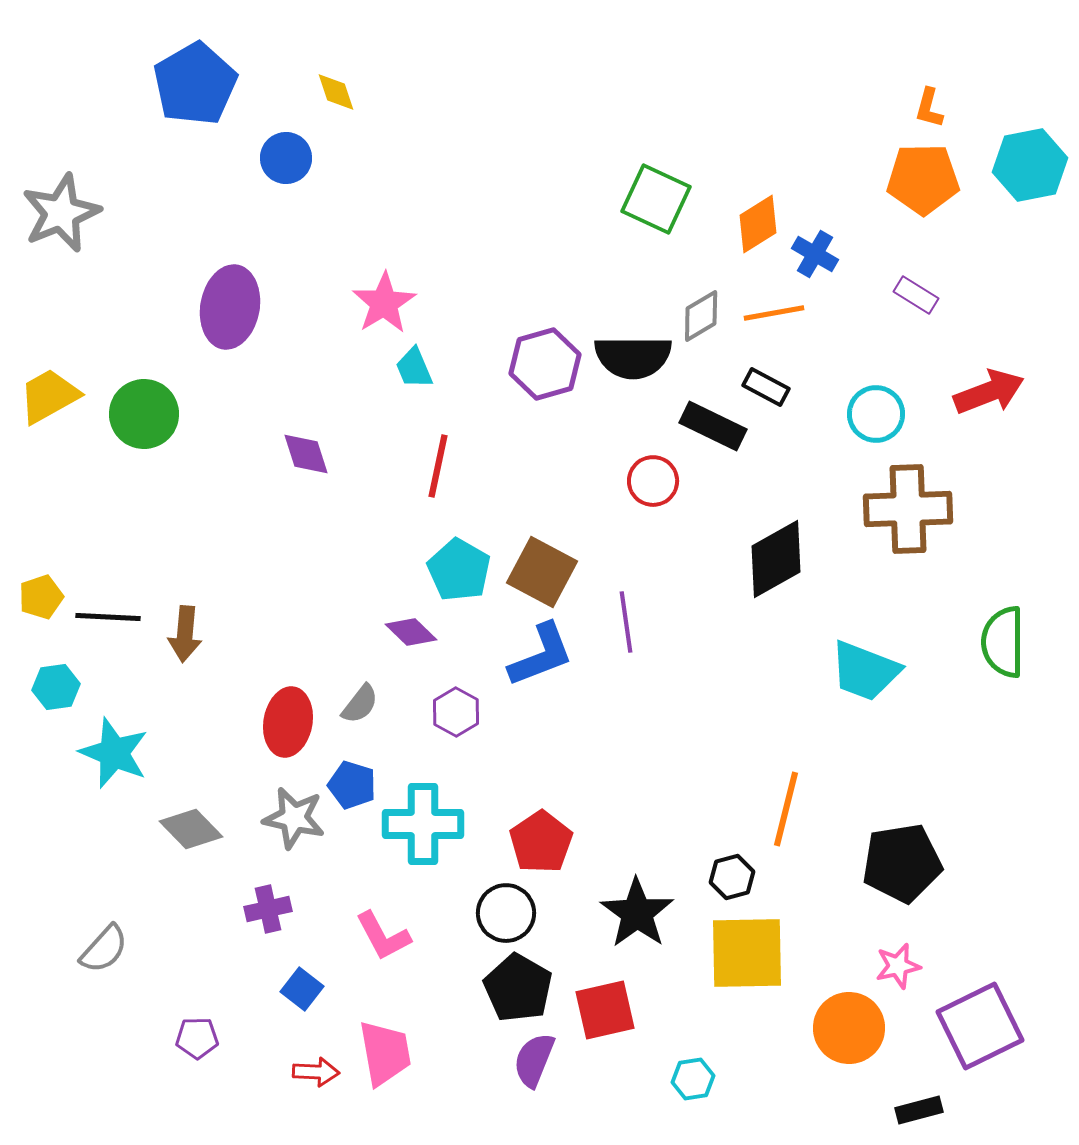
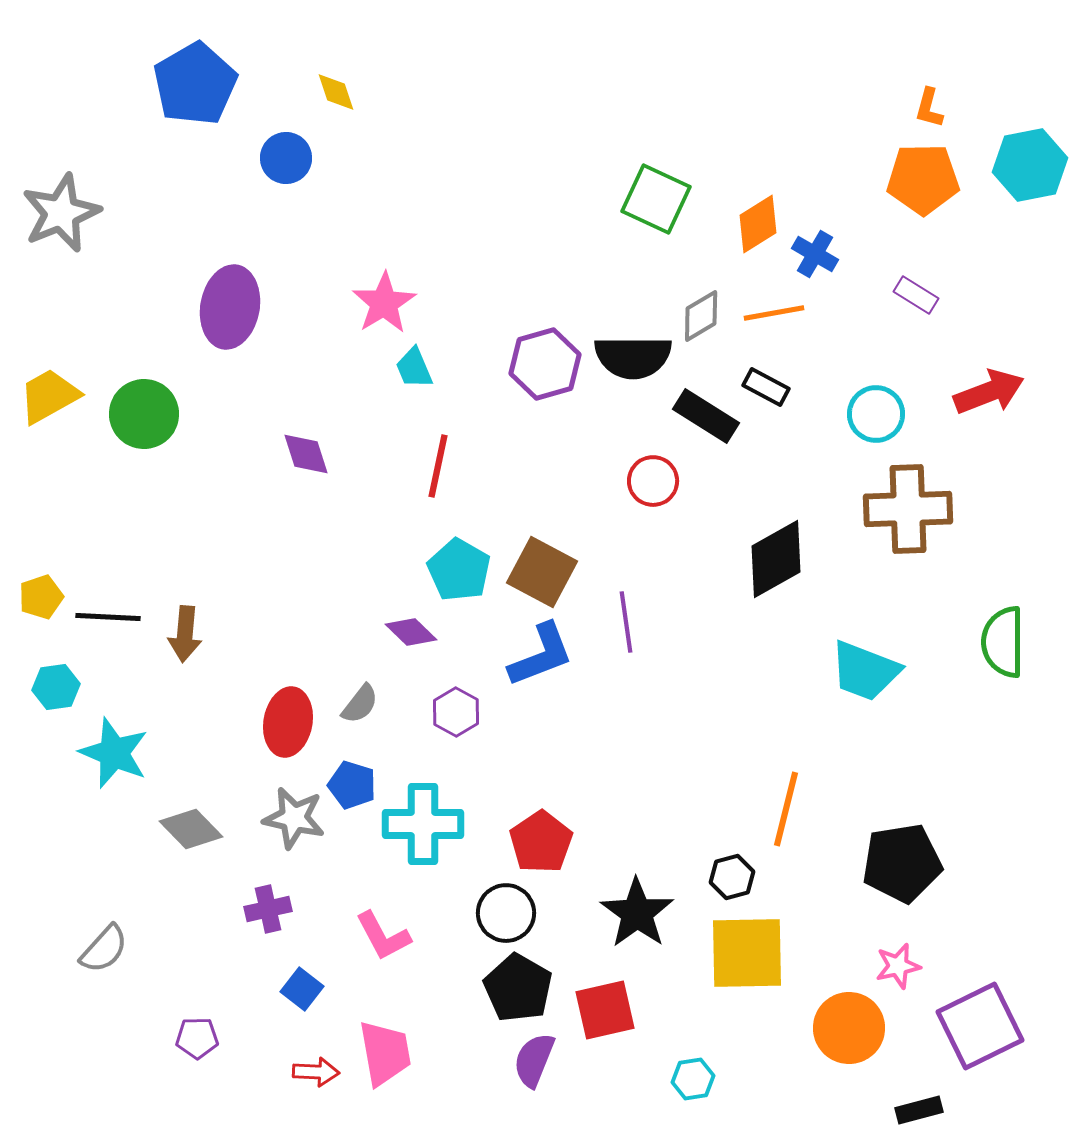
black rectangle at (713, 426): moved 7 px left, 10 px up; rotated 6 degrees clockwise
